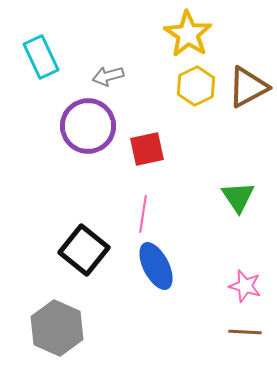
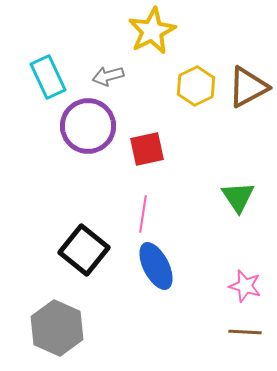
yellow star: moved 36 px left, 3 px up; rotated 12 degrees clockwise
cyan rectangle: moved 7 px right, 20 px down
